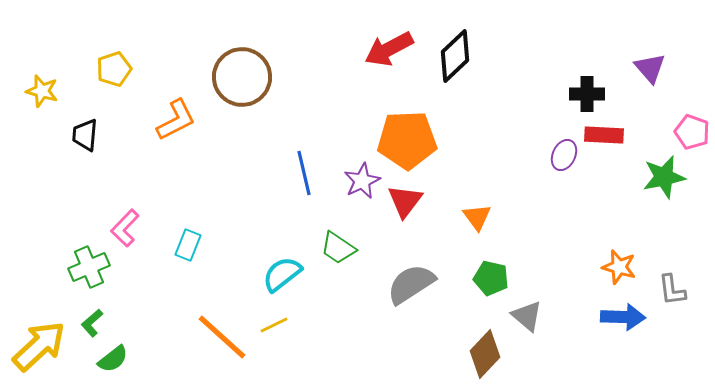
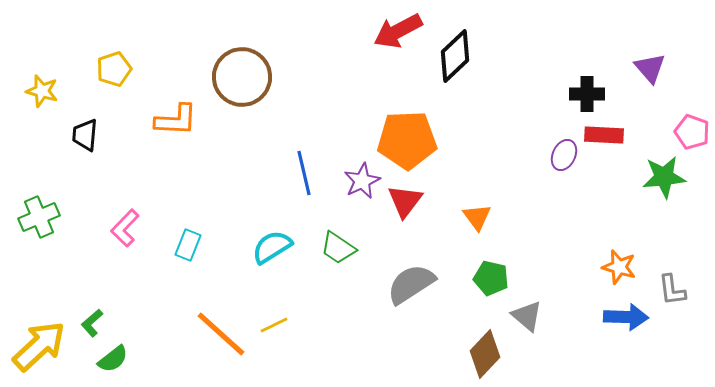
red arrow: moved 9 px right, 18 px up
orange L-shape: rotated 30 degrees clockwise
green star: rotated 6 degrees clockwise
green cross: moved 50 px left, 50 px up
cyan semicircle: moved 10 px left, 27 px up; rotated 6 degrees clockwise
blue arrow: moved 3 px right
orange line: moved 1 px left, 3 px up
